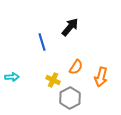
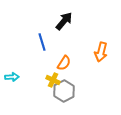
black arrow: moved 6 px left, 6 px up
orange semicircle: moved 12 px left, 4 px up
orange arrow: moved 25 px up
gray hexagon: moved 6 px left, 7 px up
